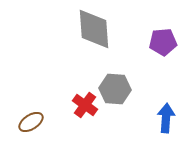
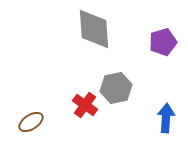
purple pentagon: rotated 12 degrees counterclockwise
gray hexagon: moved 1 px right, 1 px up; rotated 16 degrees counterclockwise
